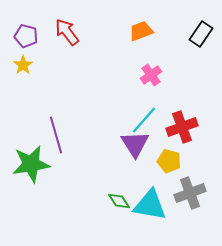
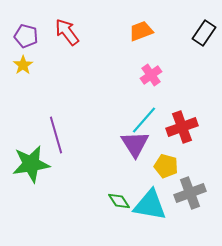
black rectangle: moved 3 px right, 1 px up
yellow pentagon: moved 3 px left, 5 px down
